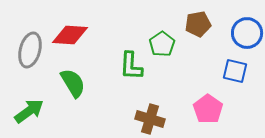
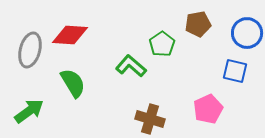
green L-shape: rotated 128 degrees clockwise
pink pentagon: rotated 12 degrees clockwise
